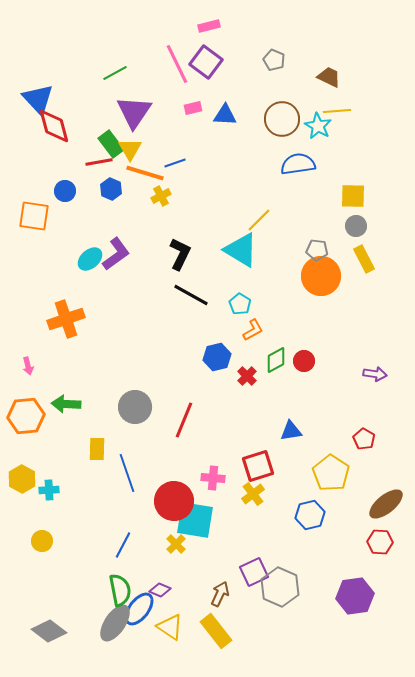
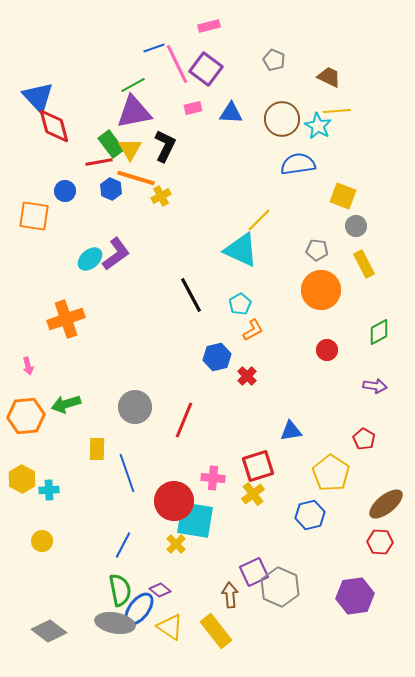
purple square at (206, 62): moved 7 px down
green line at (115, 73): moved 18 px right, 12 px down
blue triangle at (38, 99): moved 2 px up
purple triangle at (134, 112): rotated 45 degrees clockwise
blue triangle at (225, 115): moved 6 px right, 2 px up
blue line at (175, 163): moved 21 px left, 115 px up
orange line at (145, 173): moved 9 px left, 5 px down
yellow square at (353, 196): moved 10 px left; rotated 20 degrees clockwise
cyan triangle at (241, 250): rotated 6 degrees counterclockwise
black L-shape at (180, 254): moved 15 px left, 108 px up
yellow rectangle at (364, 259): moved 5 px down
orange circle at (321, 276): moved 14 px down
black line at (191, 295): rotated 33 degrees clockwise
cyan pentagon at (240, 304): rotated 10 degrees clockwise
green diamond at (276, 360): moved 103 px right, 28 px up
red circle at (304, 361): moved 23 px right, 11 px up
purple arrow at (375, 374): moved 12 px down
green arrow at (66, 404): rotated 20 degrees counterclockwise
purple diamond at (160, 590): rotated 15 degrees clockwise
brown arrow at (220, 594): moved 10 px right, 1 px down; rotated 30 degrees counterclockwise
gray ellipse at (115, 623): rotated 66 degrees clockwise
